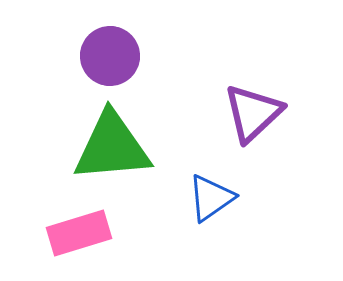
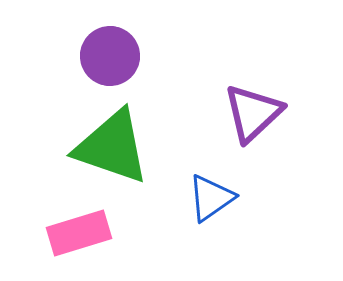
green triangle: rotated 24 degrees clockwise
